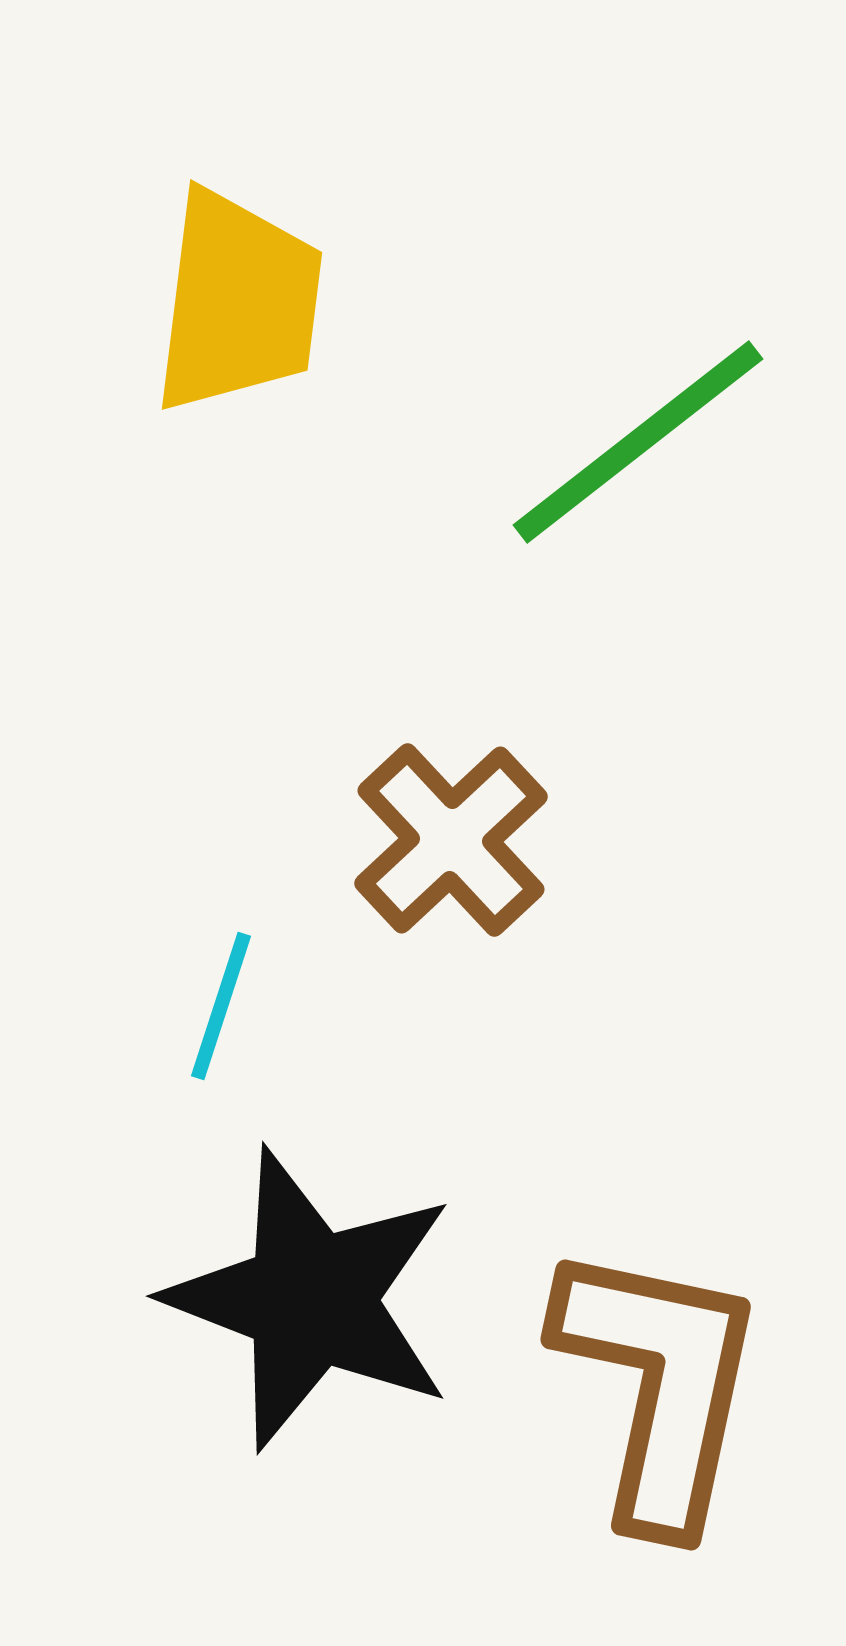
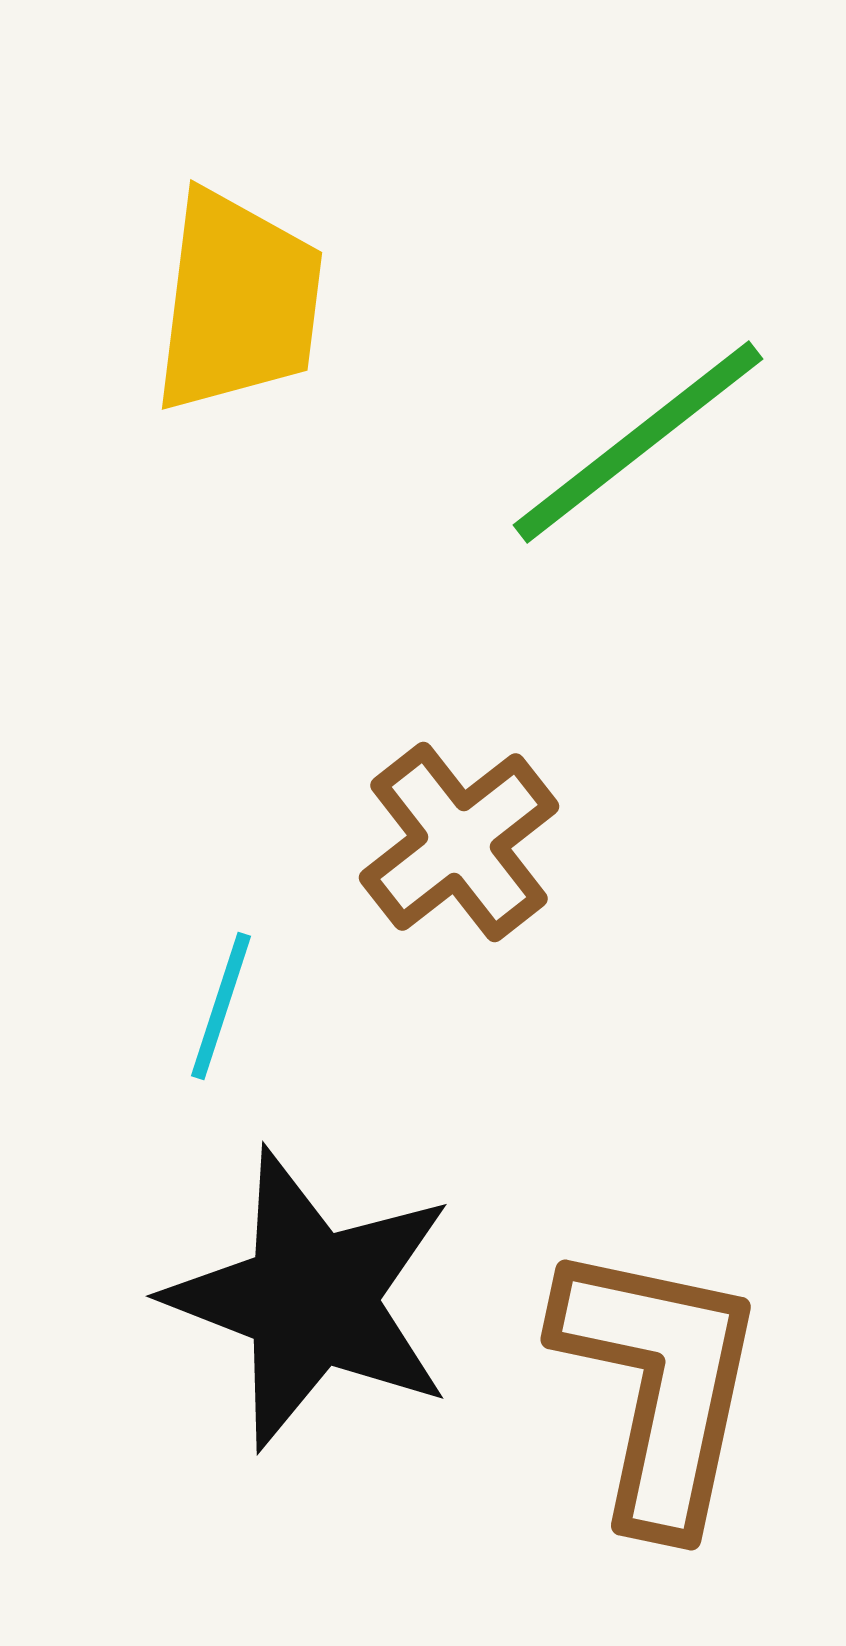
brown cross: moved 8 px right, 2 px down; rotated 5 degrees clockwise
